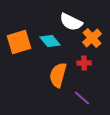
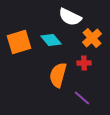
white semicircle: moved 1 px left, 5 px up
cyan diamond: moved 1 px right, 1 px up
